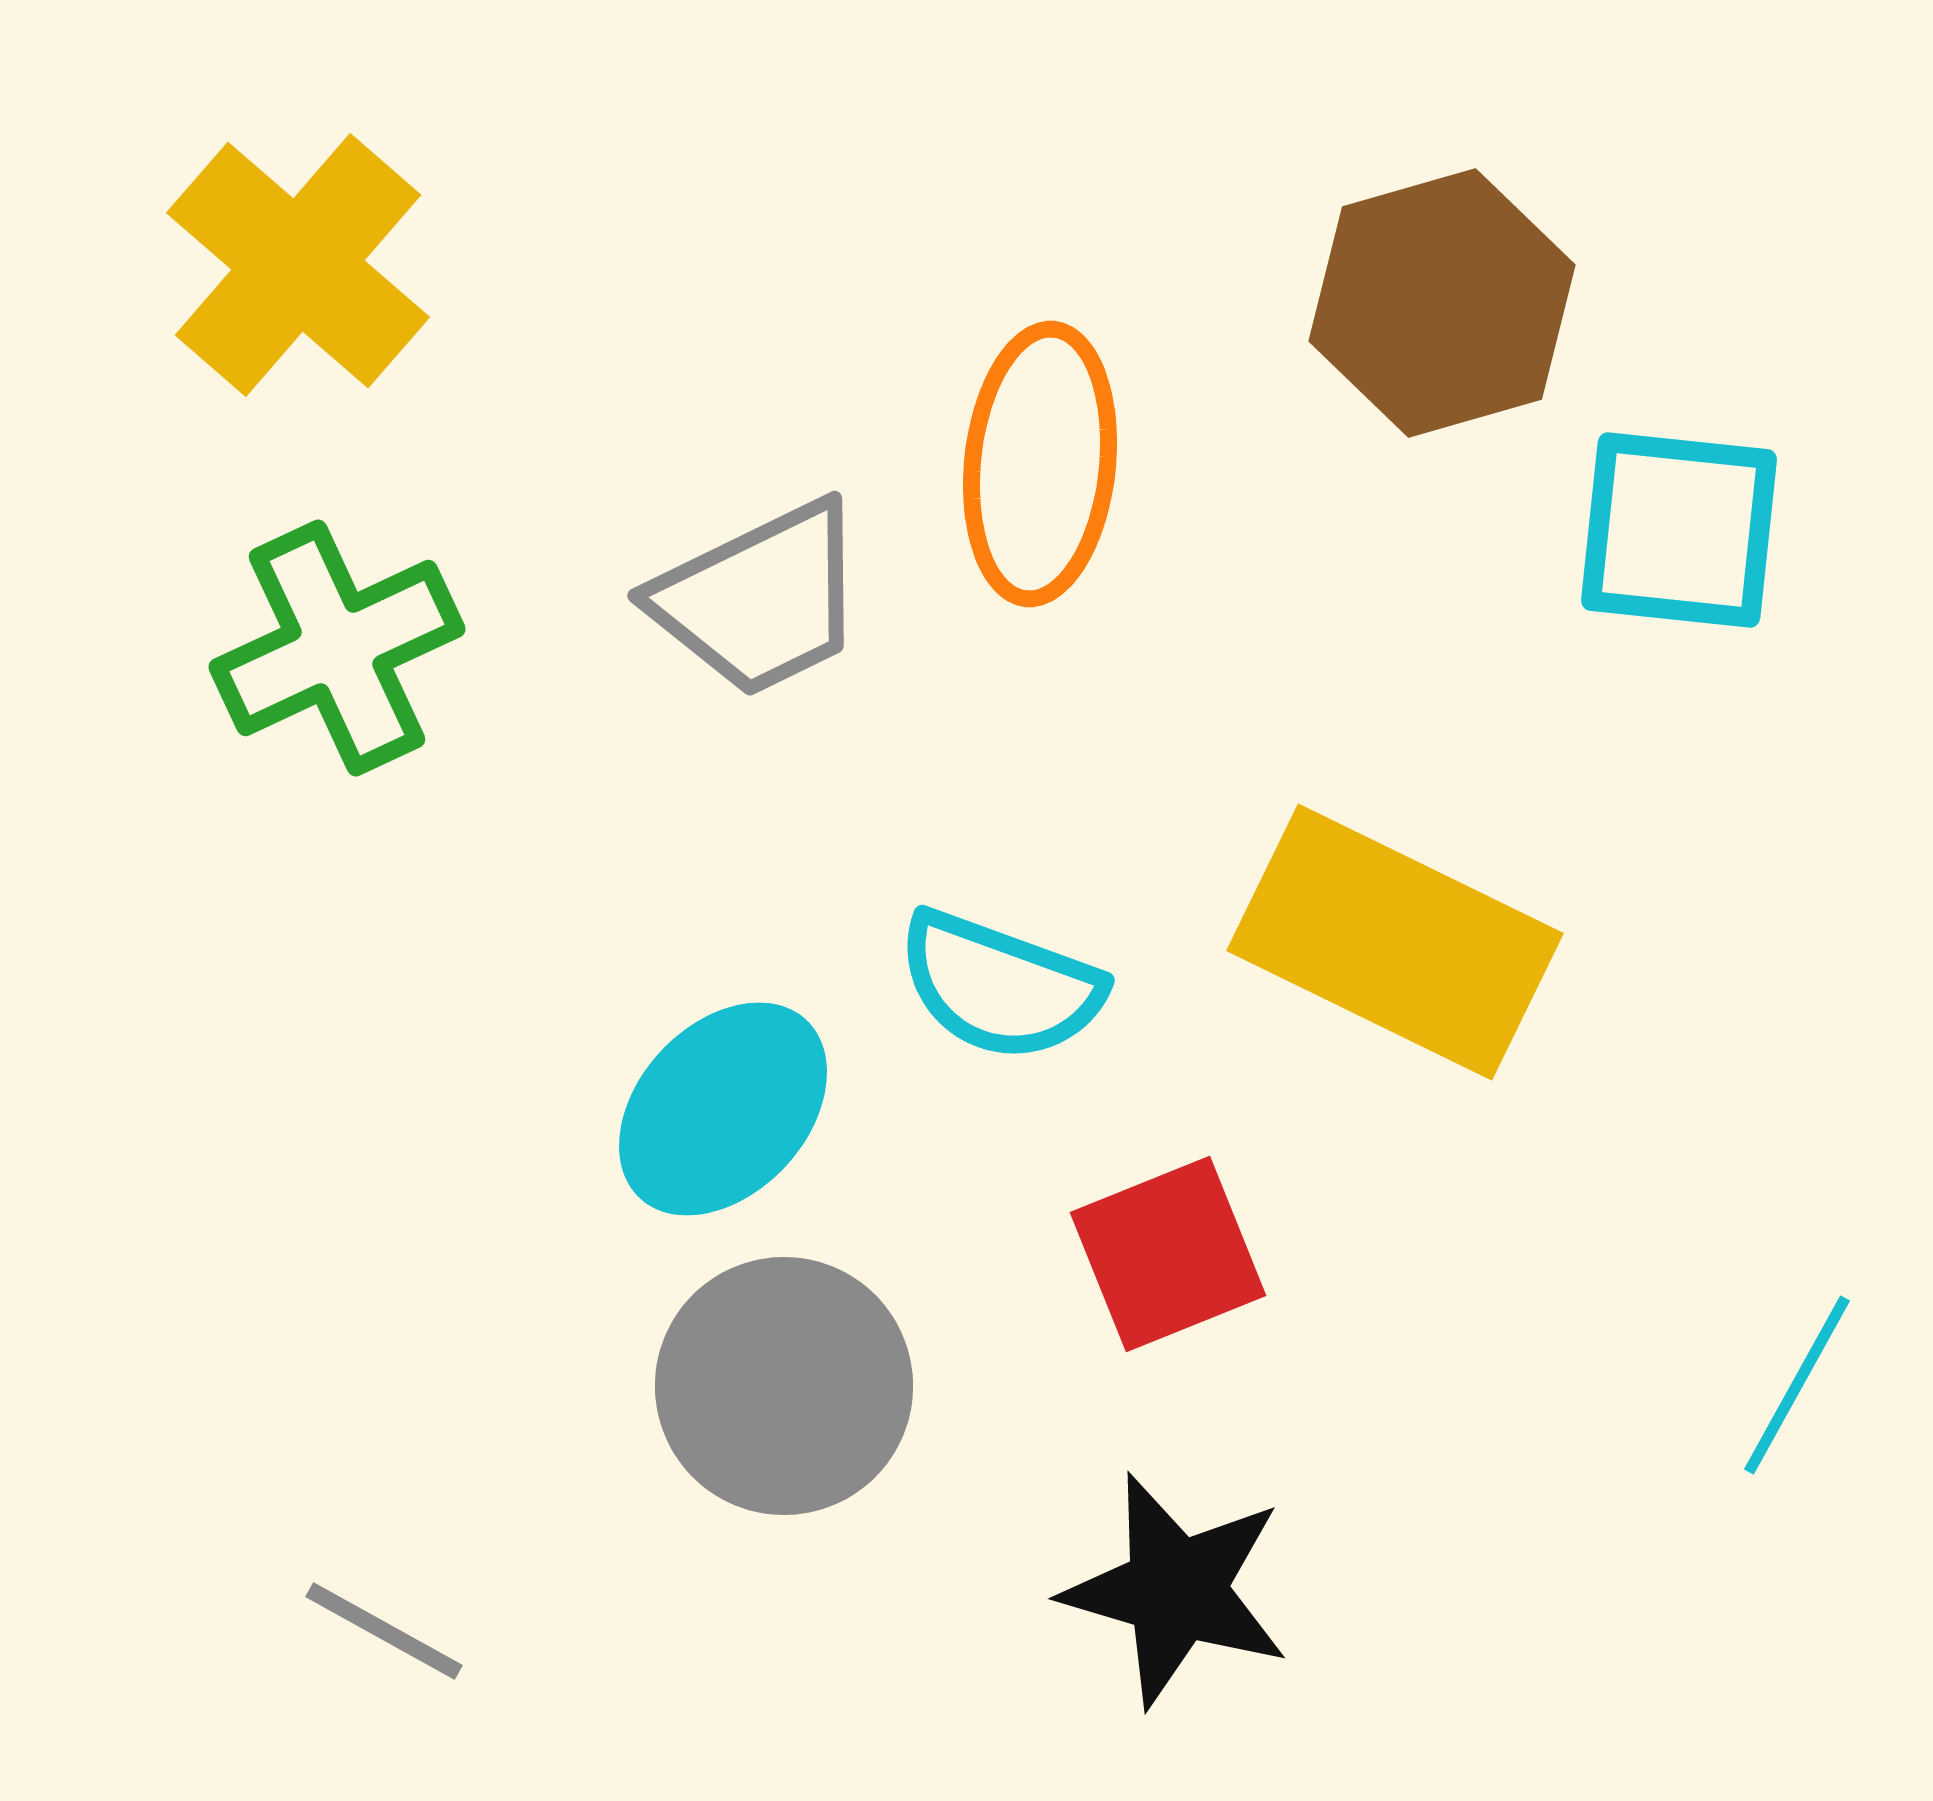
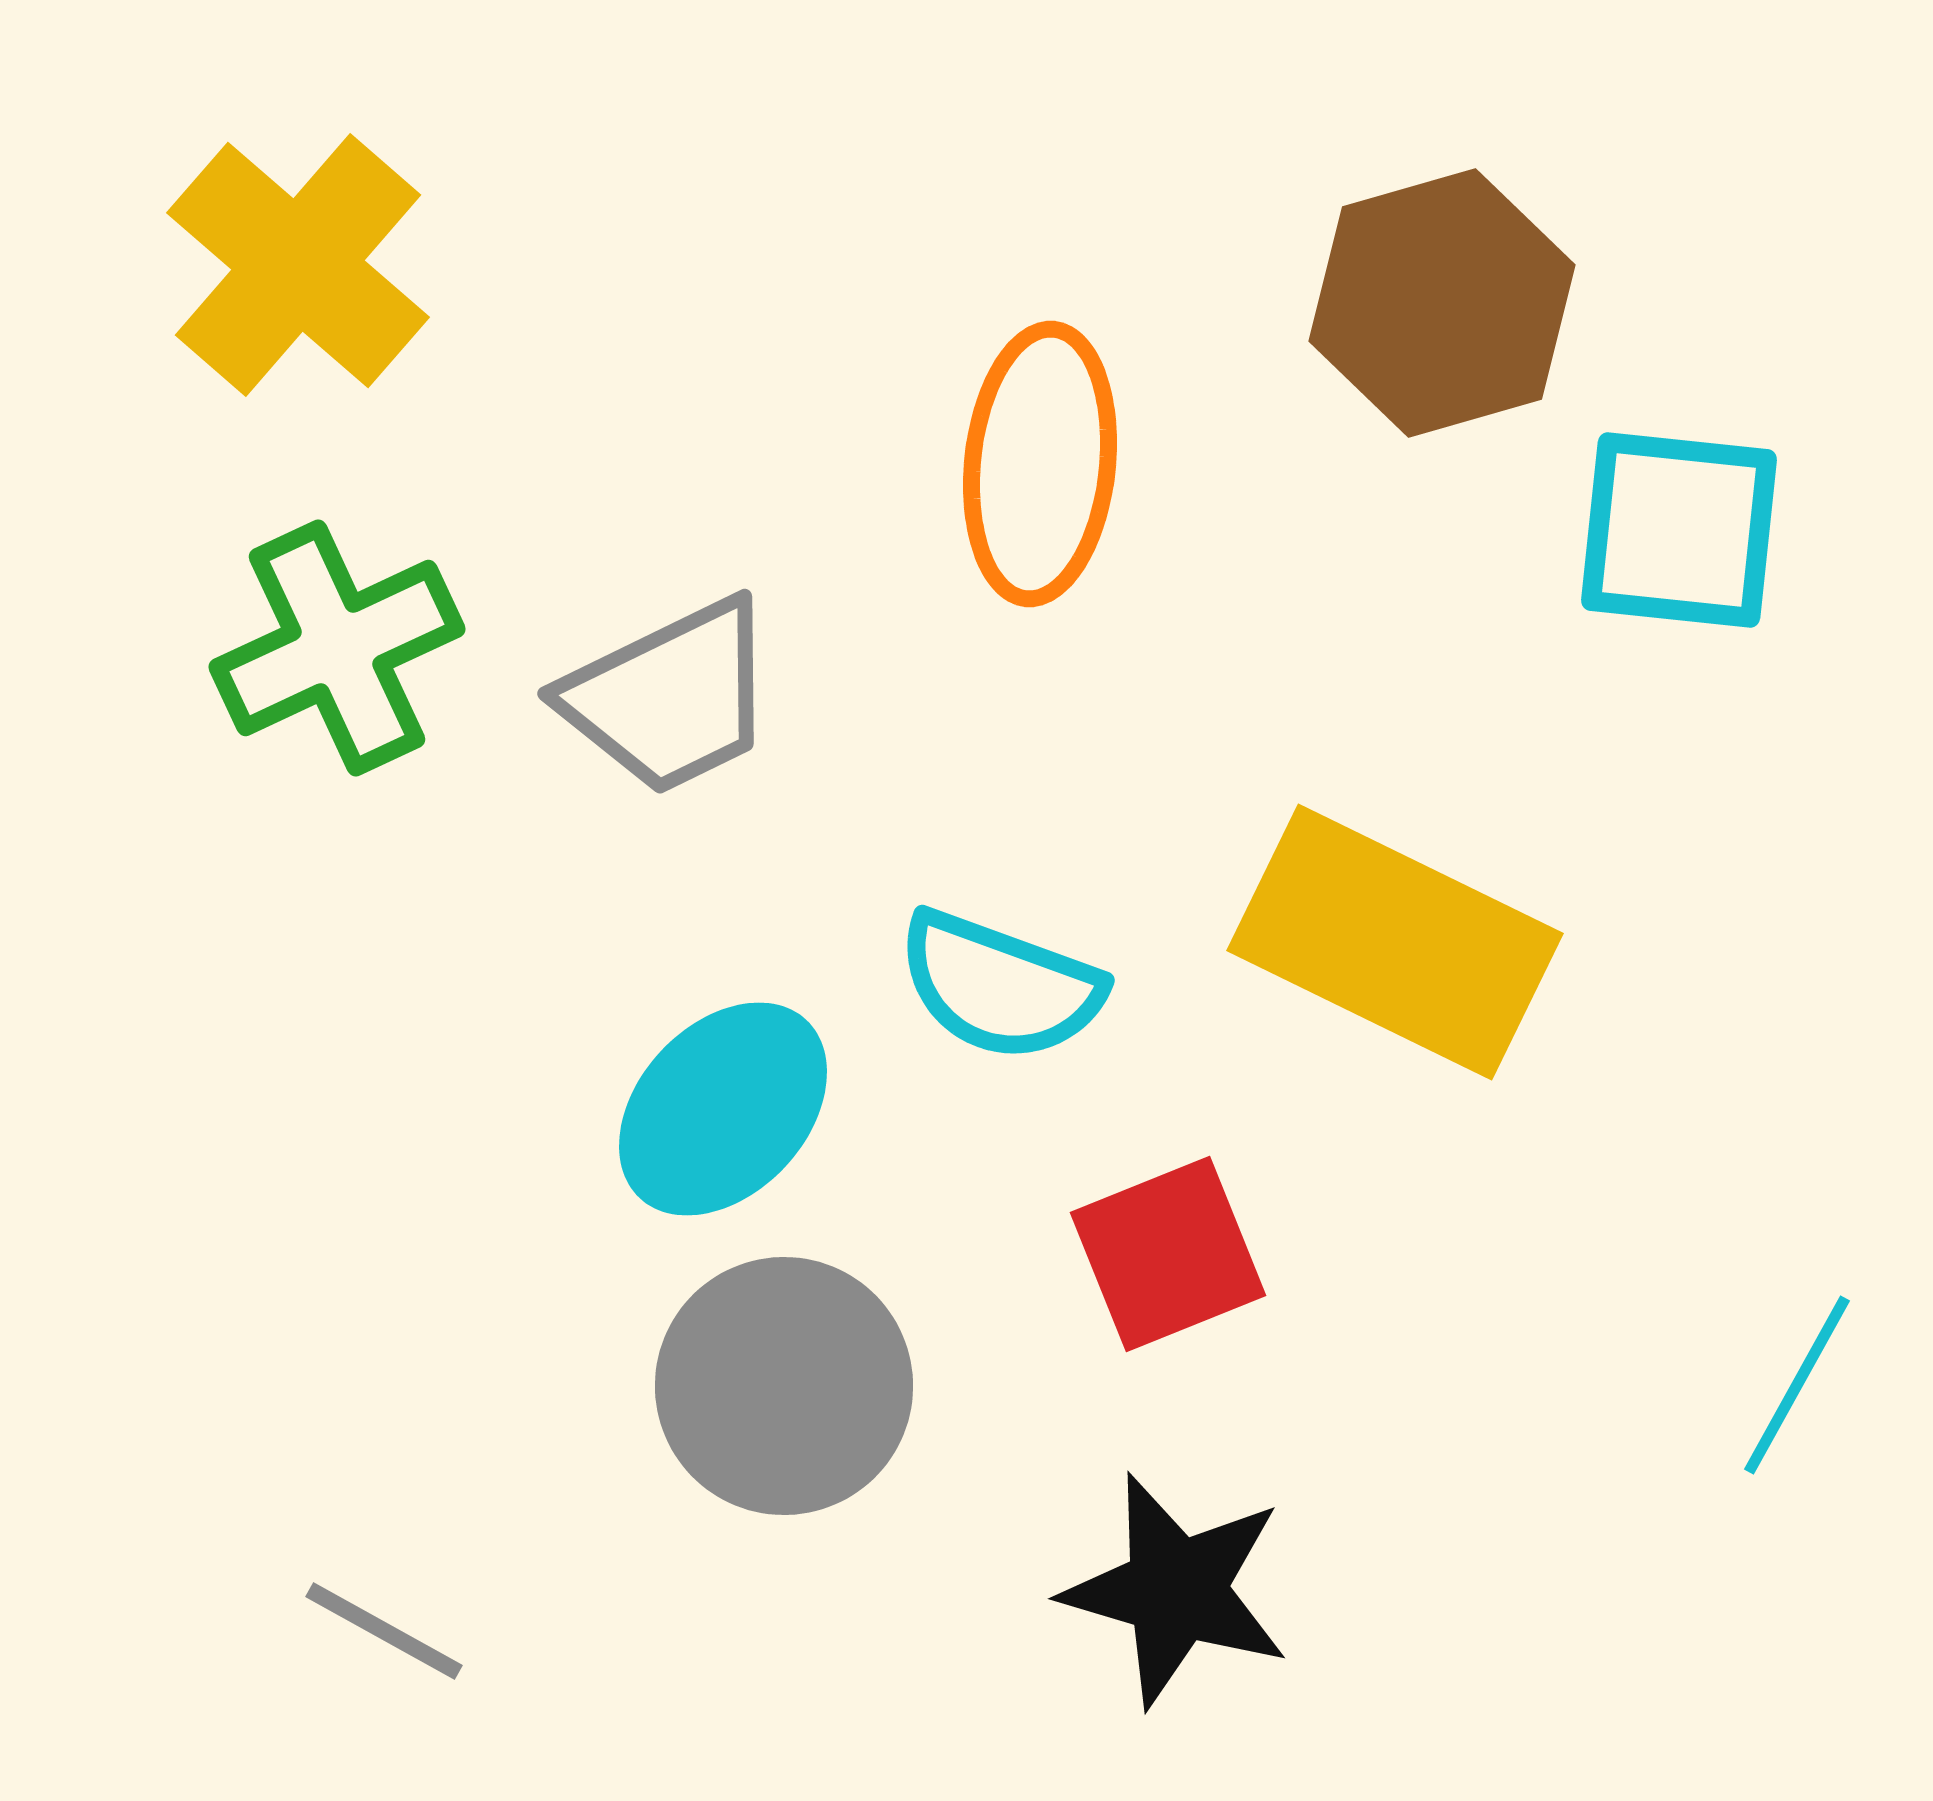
gray trapezoid: moved 90 px left, 98 px down
